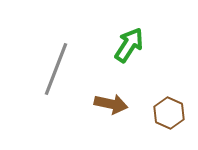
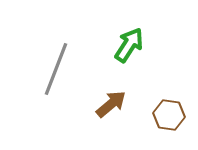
brown arrow: rotated 52 degrees counterclockwise
brown hexagon: moved 2 px down; rotated 16 degrees counterclockwise
